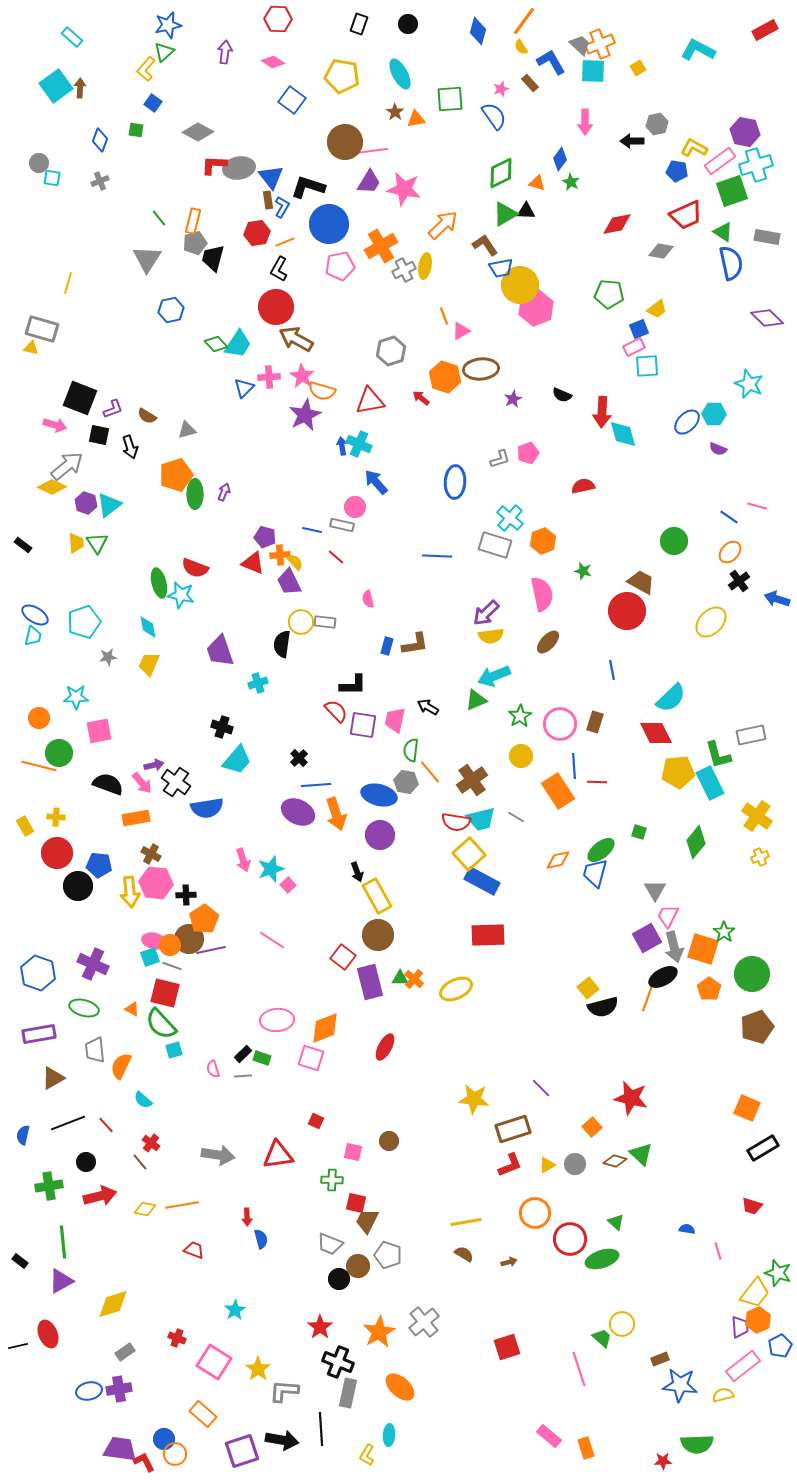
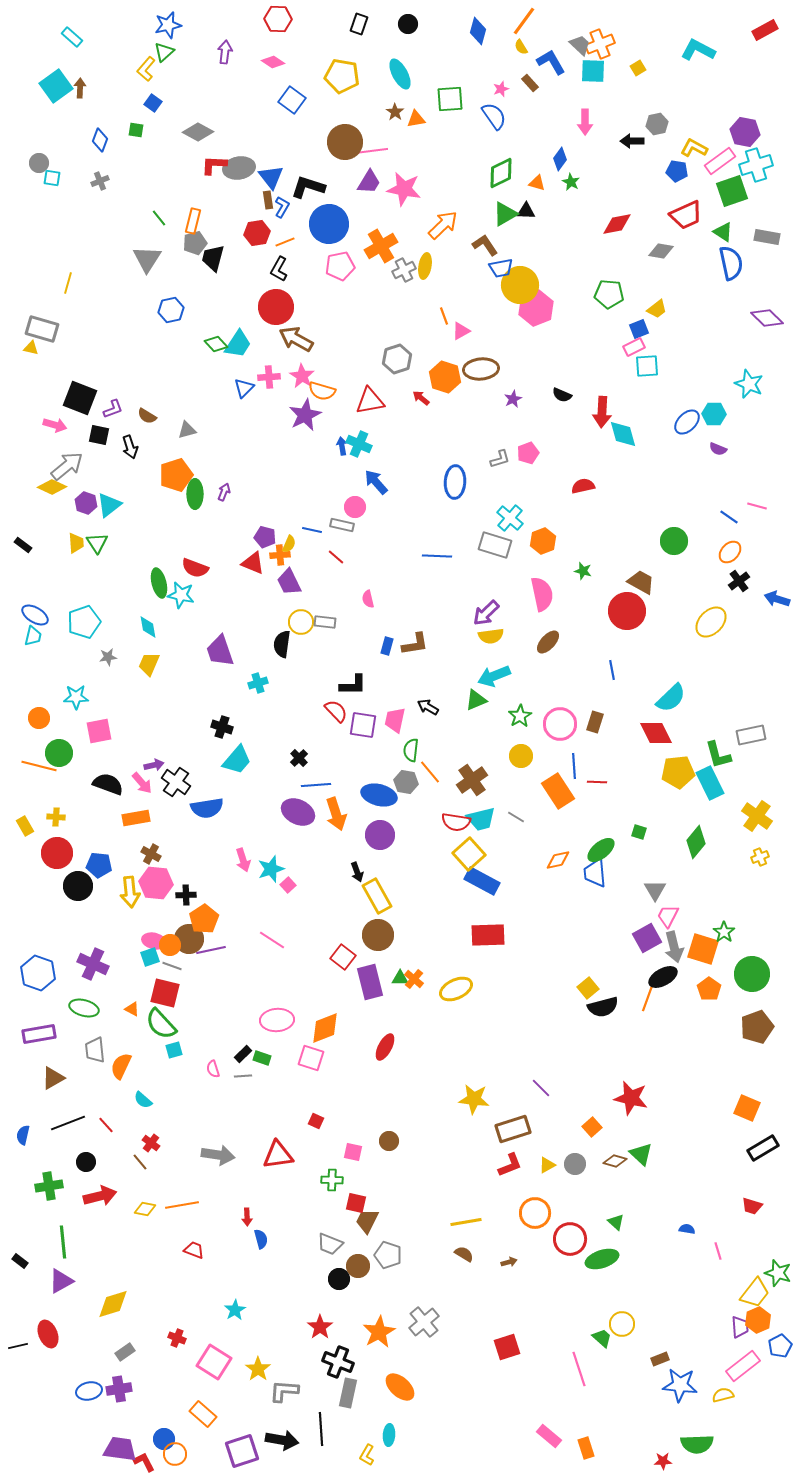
gray hexagon at (391, 351): moved 6 px right, 8 px down
yellow semicircle at (295, 562): moved 6 px left, 18 px up; rotated 66 degrees clockwise
blue trapezoid at (595, 873): rotated 20 degrees counterclockwise
